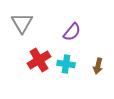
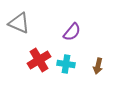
gray triangle: moved 3 px left; rotated 35 degrees counterclockwise
